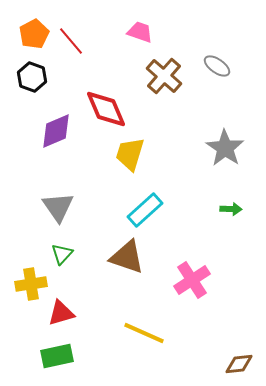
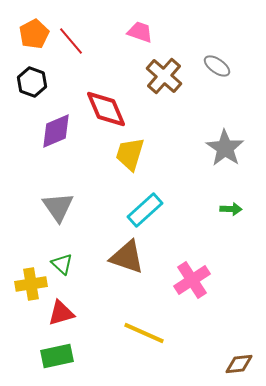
black hexagon: moved 5 px down
green triangle: moved 10 px down; rotated 30 degrees counterclockwise
